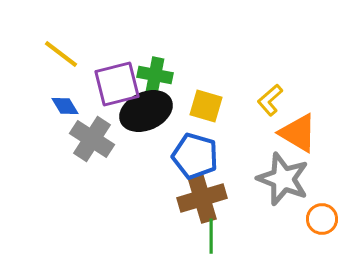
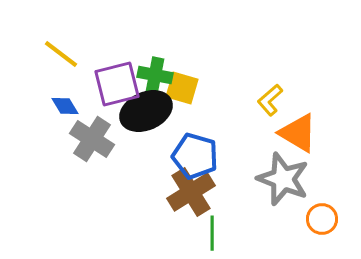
yellow square: moved 24 px left, 18 px up
brown cross: moved 11 px left, 6 px up; rotated 15 degrees counterclockwise
green line: moved 1 px right, 3 px up
